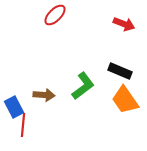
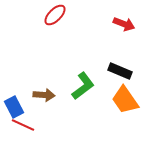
red line: rotated 70 degrees counterclockwise
